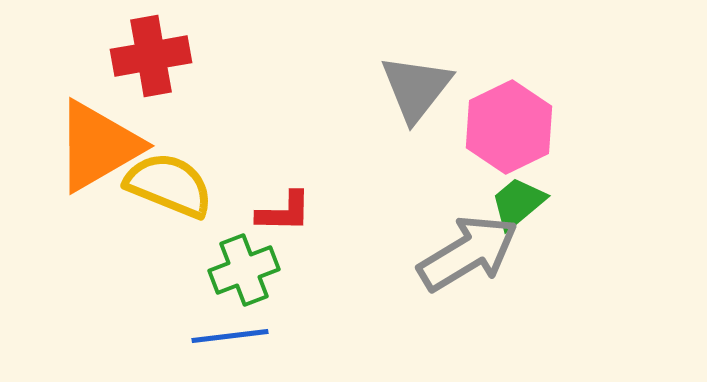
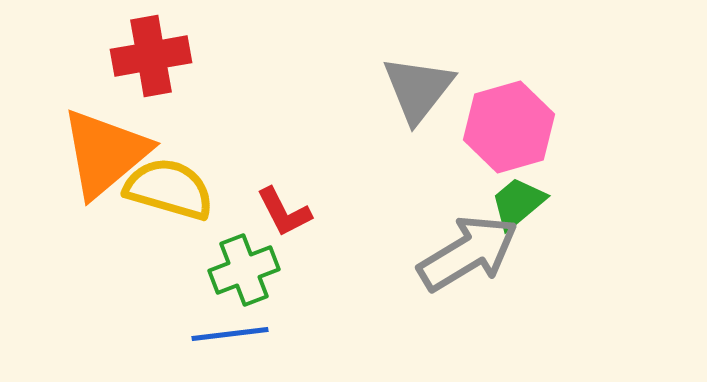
gray triangle: moved 2 px right, 1 px down
pink hexagon: rotated 10 degrees clockwise
orange triangle: moved 7 px right, 7 px down; rotated 10 degrees counterclockwise
yellow semicircle: moved 4 px down; rotated 6 degrees counterclockwise
red L-shape: rotated 62 degrees clockwise
blue line: moved 2 px up
